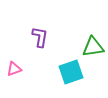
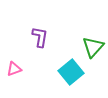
green triangle: rotated 40 degrees counterclockwise
cyan square: rotated 20 degrees counterclockwise
